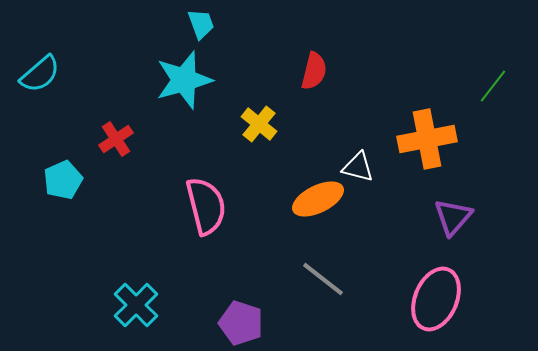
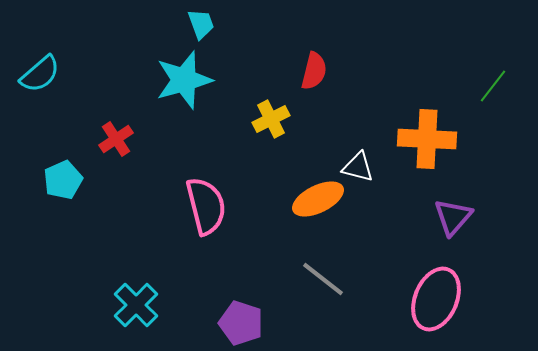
yellow cross: moved 12 px right, 5 px up; rotated 24 degrees clockwise
orange cross: rotated 14 degrees clockwise
